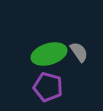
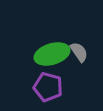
green ellipse: moved 3 px right
